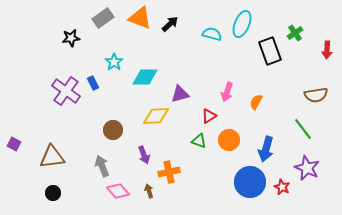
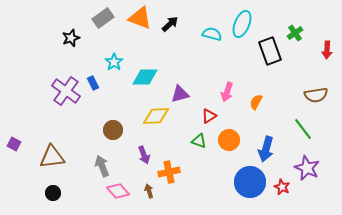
black star: rotated 12 degrees counterclockwise
